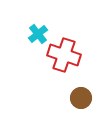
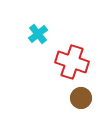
red cross: moved 8 px right, 7 px down
